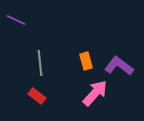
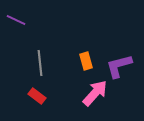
purple L-shape: rotated 52 degrees counterclockwise
